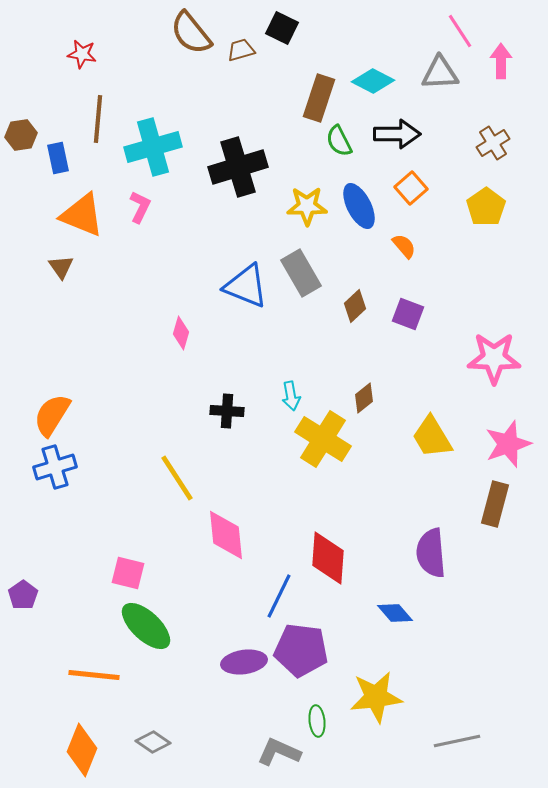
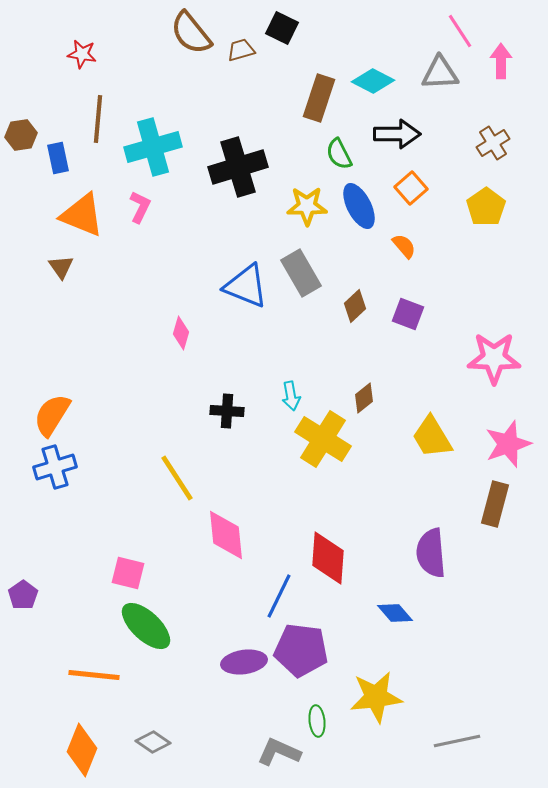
green semicircle at (339, 141): moved 13 px down
